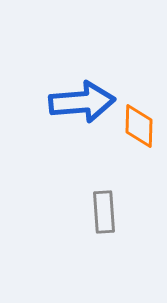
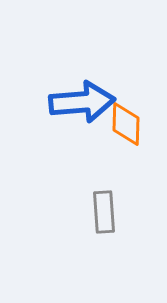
orange diamond: moved 13 px left, 2 px up
